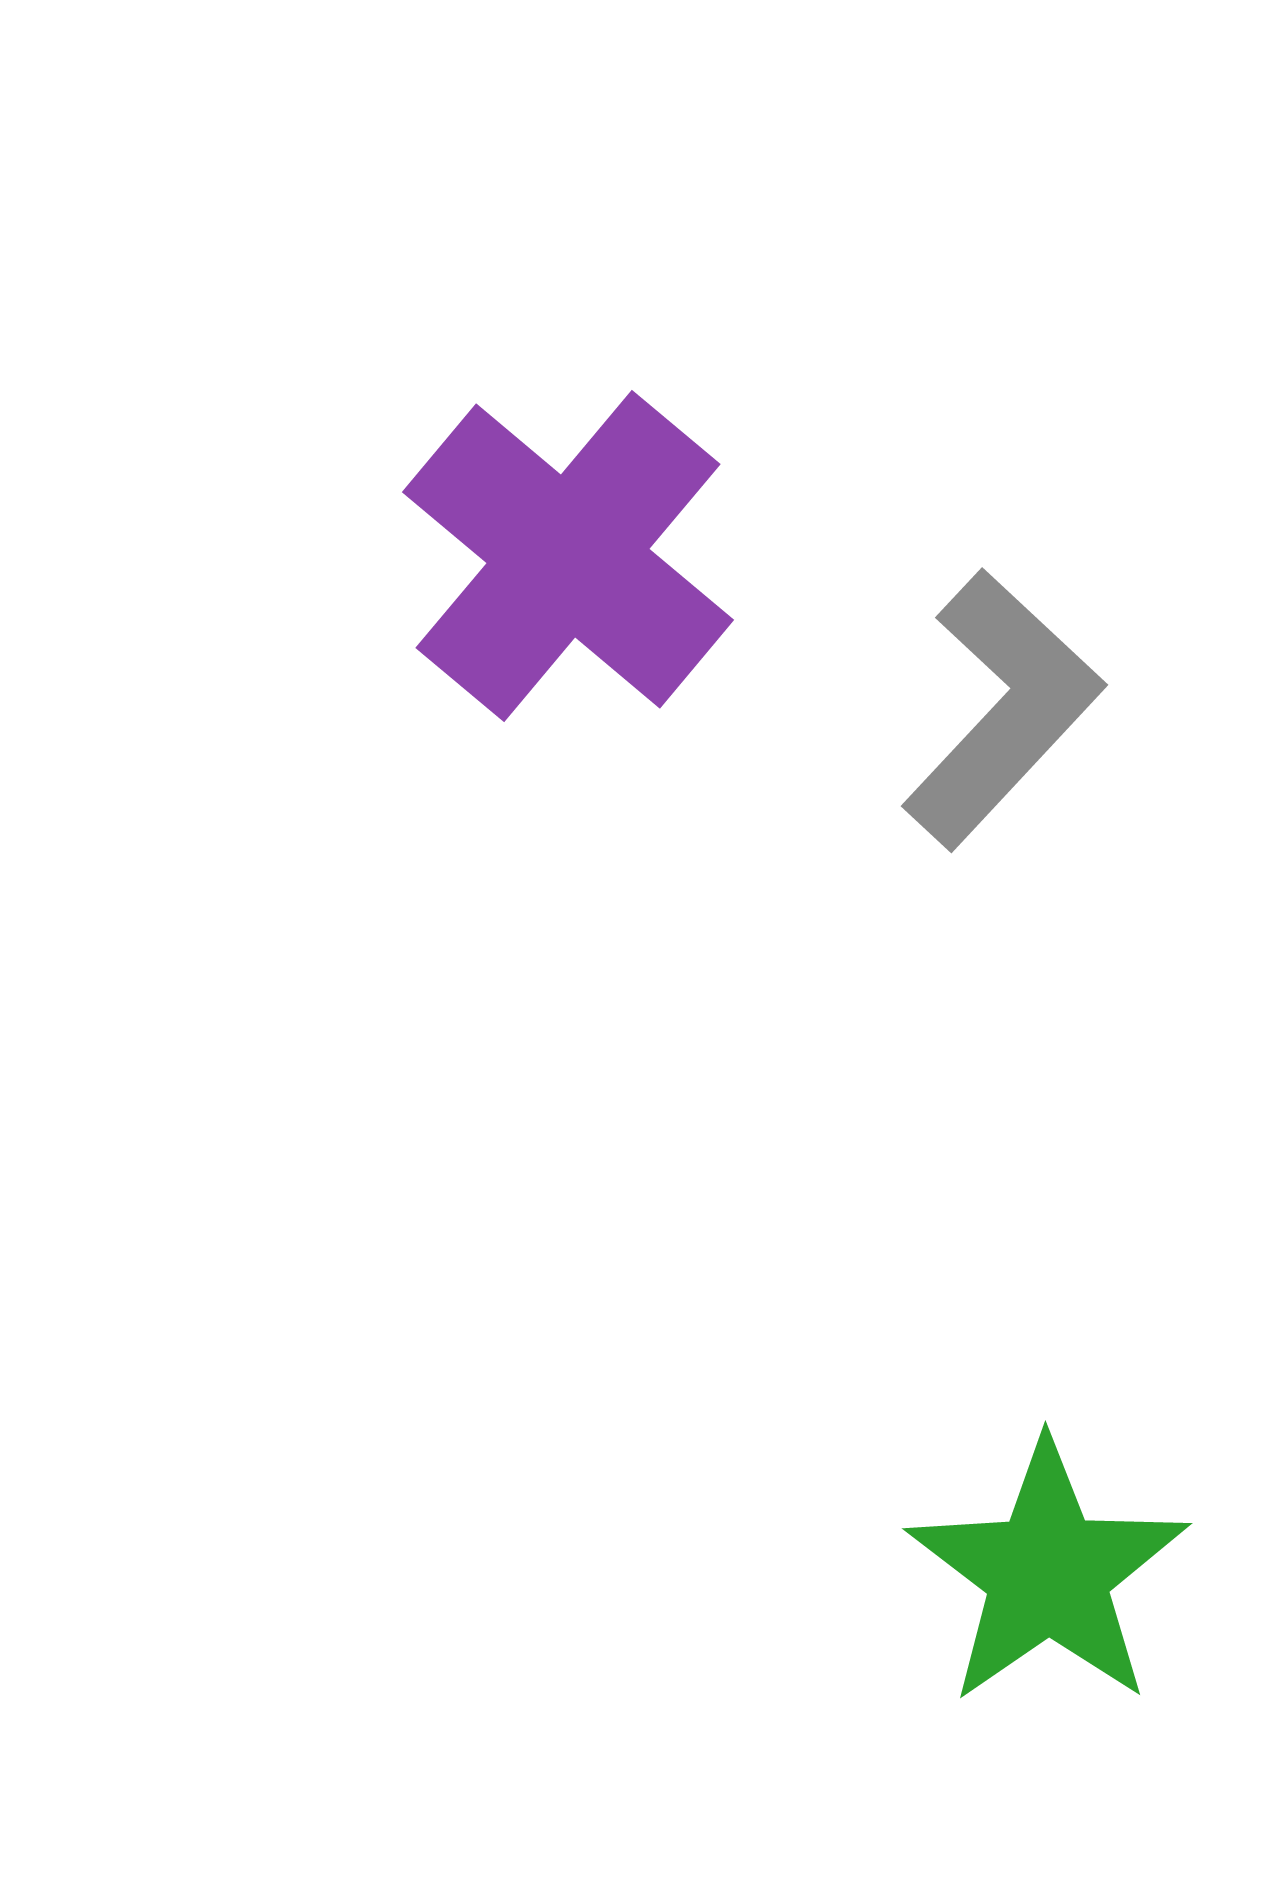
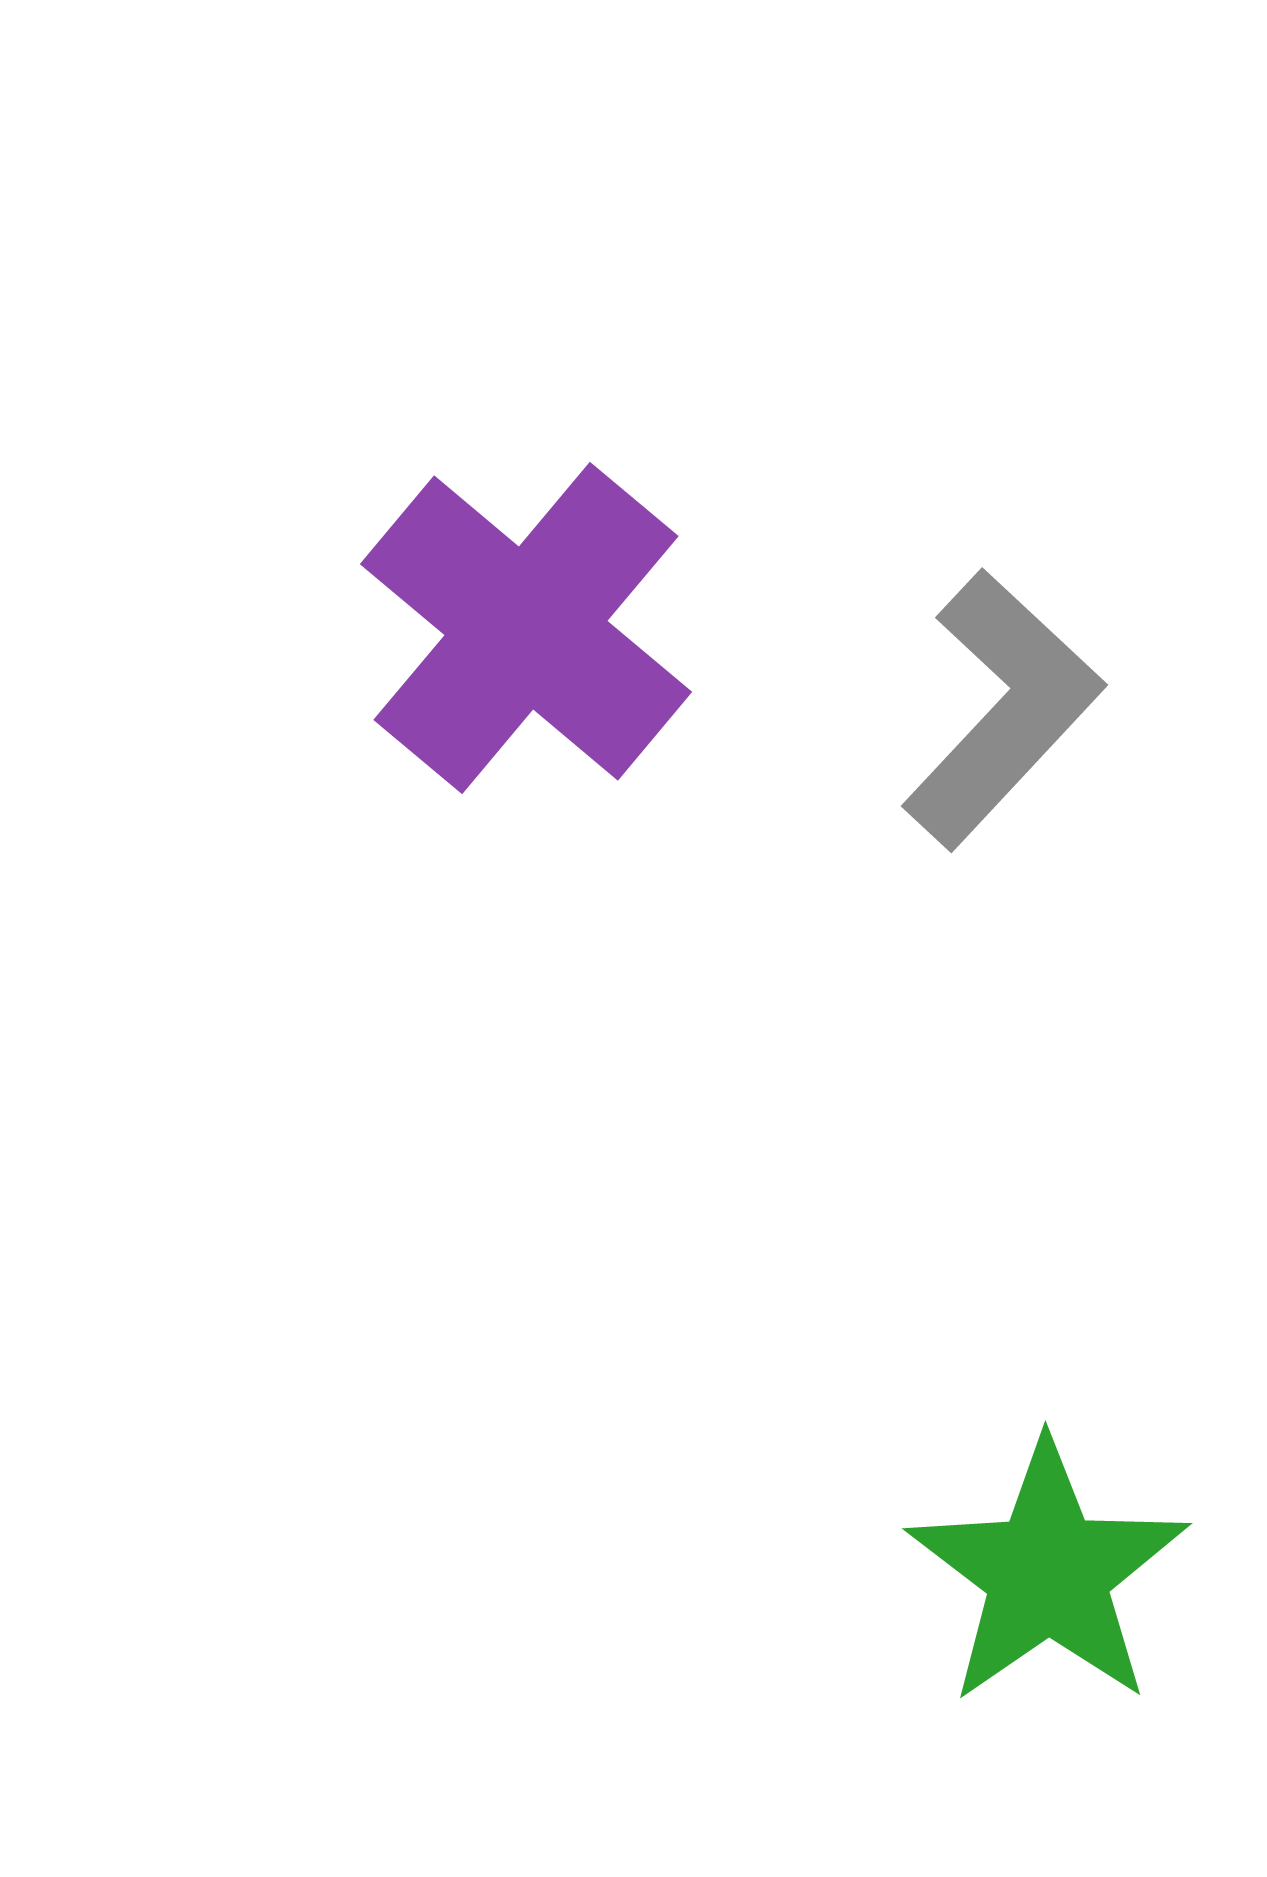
purple cross: moved 42 px left, 72 px down
